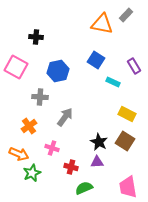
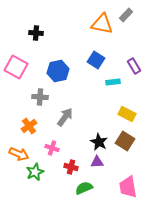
black cross: moved 4 px up
cyan rectangle: rotated 32 degrees counterclockwise
green star: moved 3 px right, 1 px up
